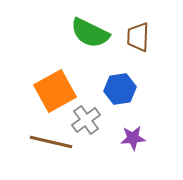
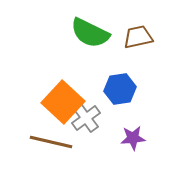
brown trapezoid: rotated 76 degrees clockwise
orange square: moved 8 px right, 11 px down; rotated 18 degrees counterclockwise
gray cross: moved 2 px up
